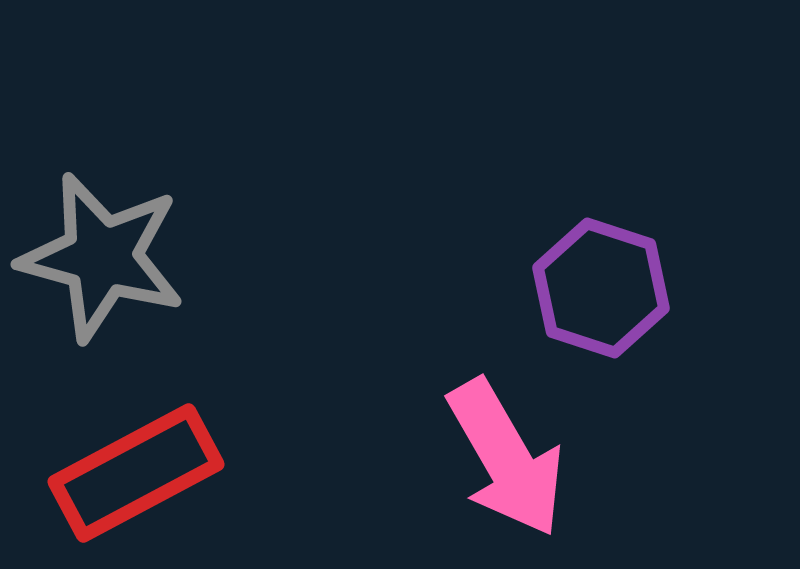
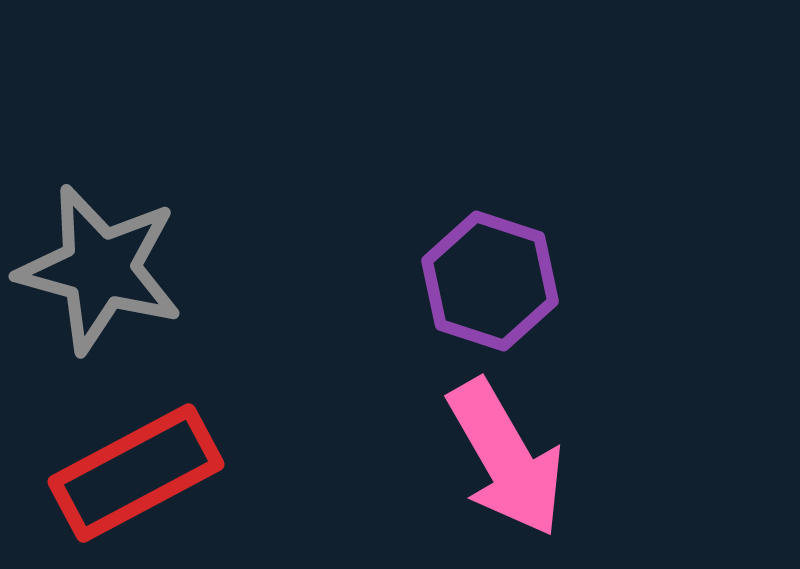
gray star: moved 2 px left, 12 px down
purple hexagon: moved 111 px left, 7 px up
